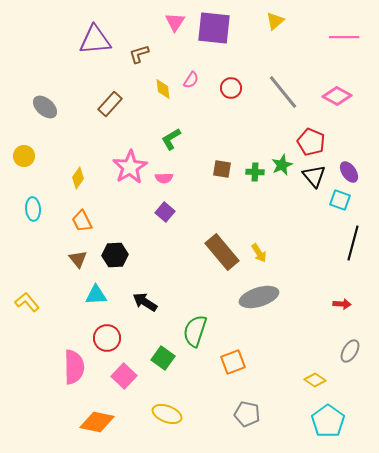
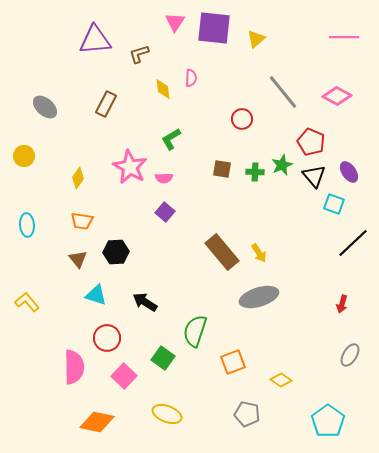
yellow triangle at (275, 21): moved 19 px left, 18 px down
pink semicircle at (191, 80): moved 2 px up; rotated 30 degrees counterclockwise
red circle at (231, 88): moved 11 px right, 31 px down
brown rectangle at (110, 104): moved 4 px left; rotated 15 degrees counterclockwise
pink star at (130, 167): rotated 12 degrees counterclockwise
cyan square at (340, 200): moved 6 px left, 4 px down
cyan ellipse at (33, 209): moved 6 px left, 16 px down
orange trapezoid at (82, 221): rotated 55 degrees counterclockwise
black line at (353, 243): rotated 32 degrees clockwise
black hexagon at (115, 255): moved 1 px right, 3 px up
cyan triangle at (96, 295): rotated 20 degrees clockwise
red arrow at (342, 304): rotated 102 degrees clockwise
gray ellipse at (350, 351): moved 4 px down
yellow diamond at (315, 380): moved 34 px left
